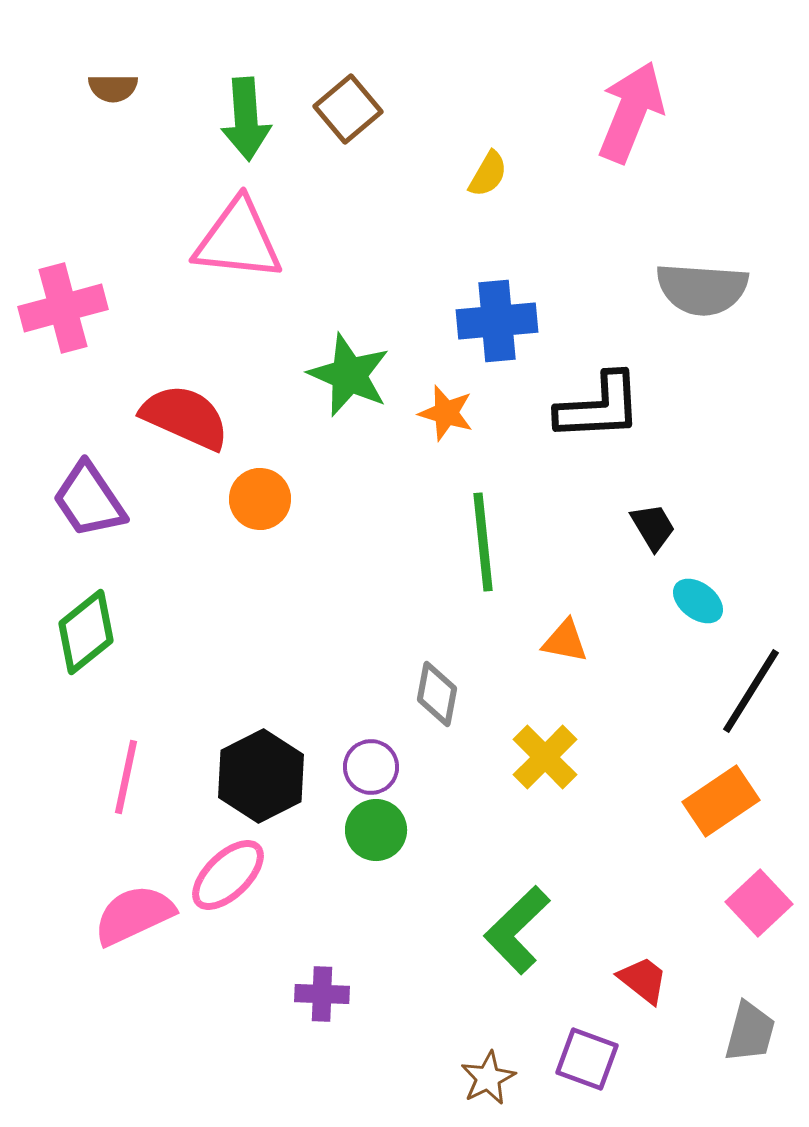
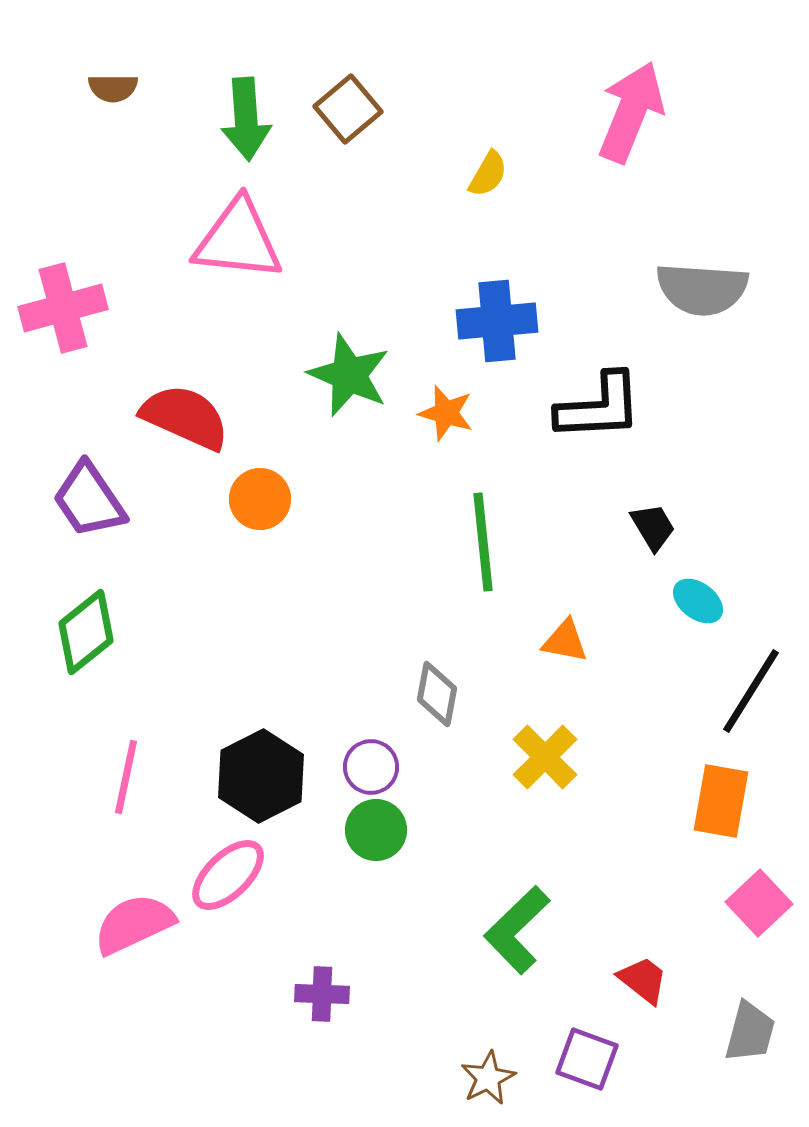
orange rectangle: rotated 46 degrees counterclockwise
pink semicircle: moved 9 px down
